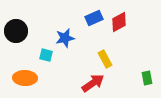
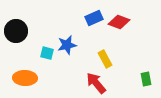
red diamond: rotated 50 degrees clockwise
blue star: moved 2 px right, 7 px down
cyan square: moved 1 px right, 2 px up
green rectangle: moved 1 px left, 1 px down
red arrow: moved 3 px right; rotated 95 degrees counterclockwise
